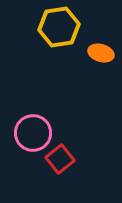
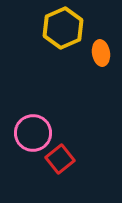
yellow hexagon: moved 4 px right, 1 px down; rotated 15 degrees counterclockwise
orange ellipse: rotated 65 degrees clockwise
